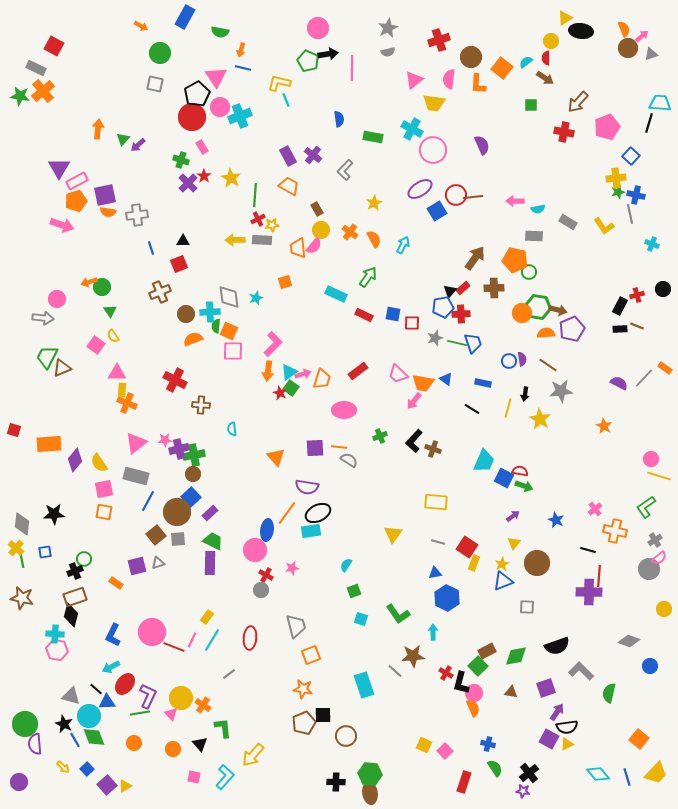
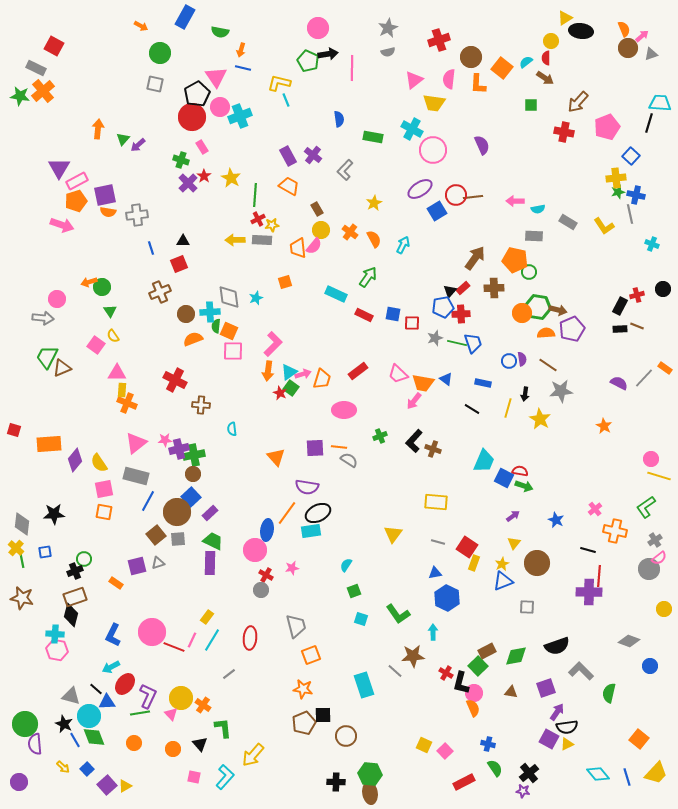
red rectangle at (464, 782): rotated 45 degrees clockwise
